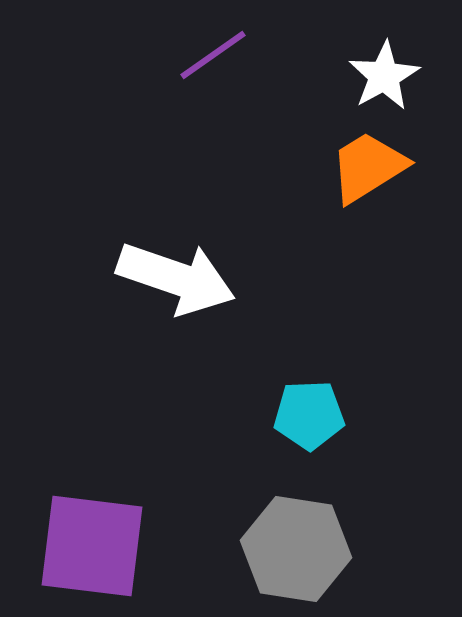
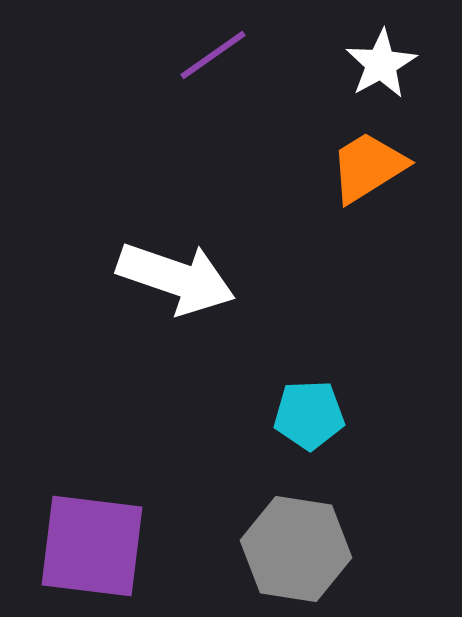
white star: moved 3 px left, 12 px up
